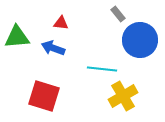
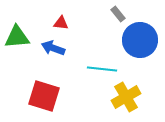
yellow cross: moved 3 px right, 1 px down
